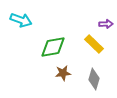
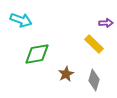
purple arrow: moved 1 px up
green diamond: moved 16 px left, 7 px down
brown star: moved 3 px right, 1 px down; rotated 21 degrees counterclockwise
gray diamond: moved 1 px down
